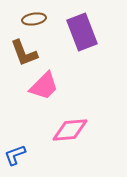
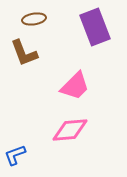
purple rectangle: moved 13 px right, 5 px up
pink trapezoid: moved 31 px right
